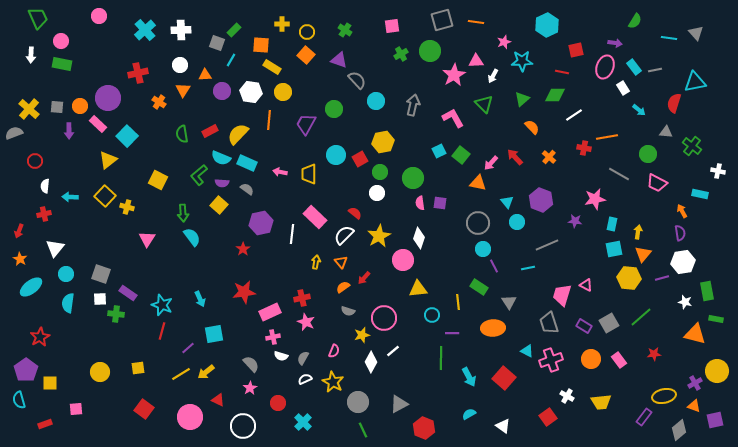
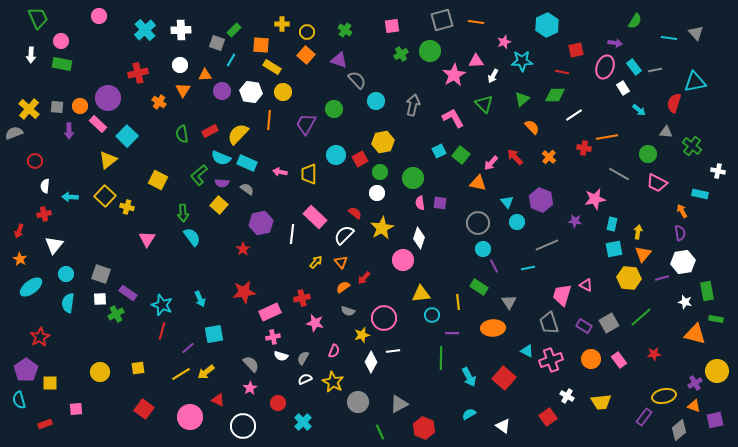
yellow star at (379, 236): moved 3 px right, 8 px up
white triangle at (55, 248): moved 1 px left, 3 px up
yellow arrow at (316, 262): rotated 32 degrees clockwise
yellow triangle at (418, 289): moved 3 px right, 5 px down
green cross at (116, 314): rotated 35 degrees counterclockwise
pink star at (306, 322): moved 9 px right, 1 px down; rotated 12 degrees counterclockwise
white line at (393, 351): rotated 32 degrees clockwise
green line at (363, 430): moved 17 px right, 2 px down
